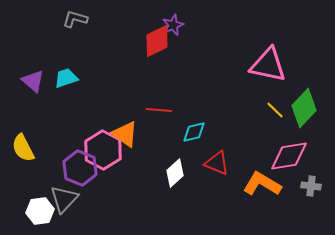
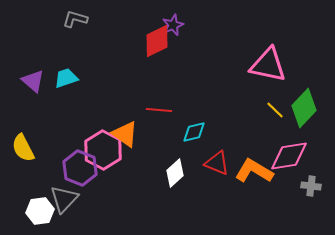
orange L-shape: moved 8 px left, 13 px up
